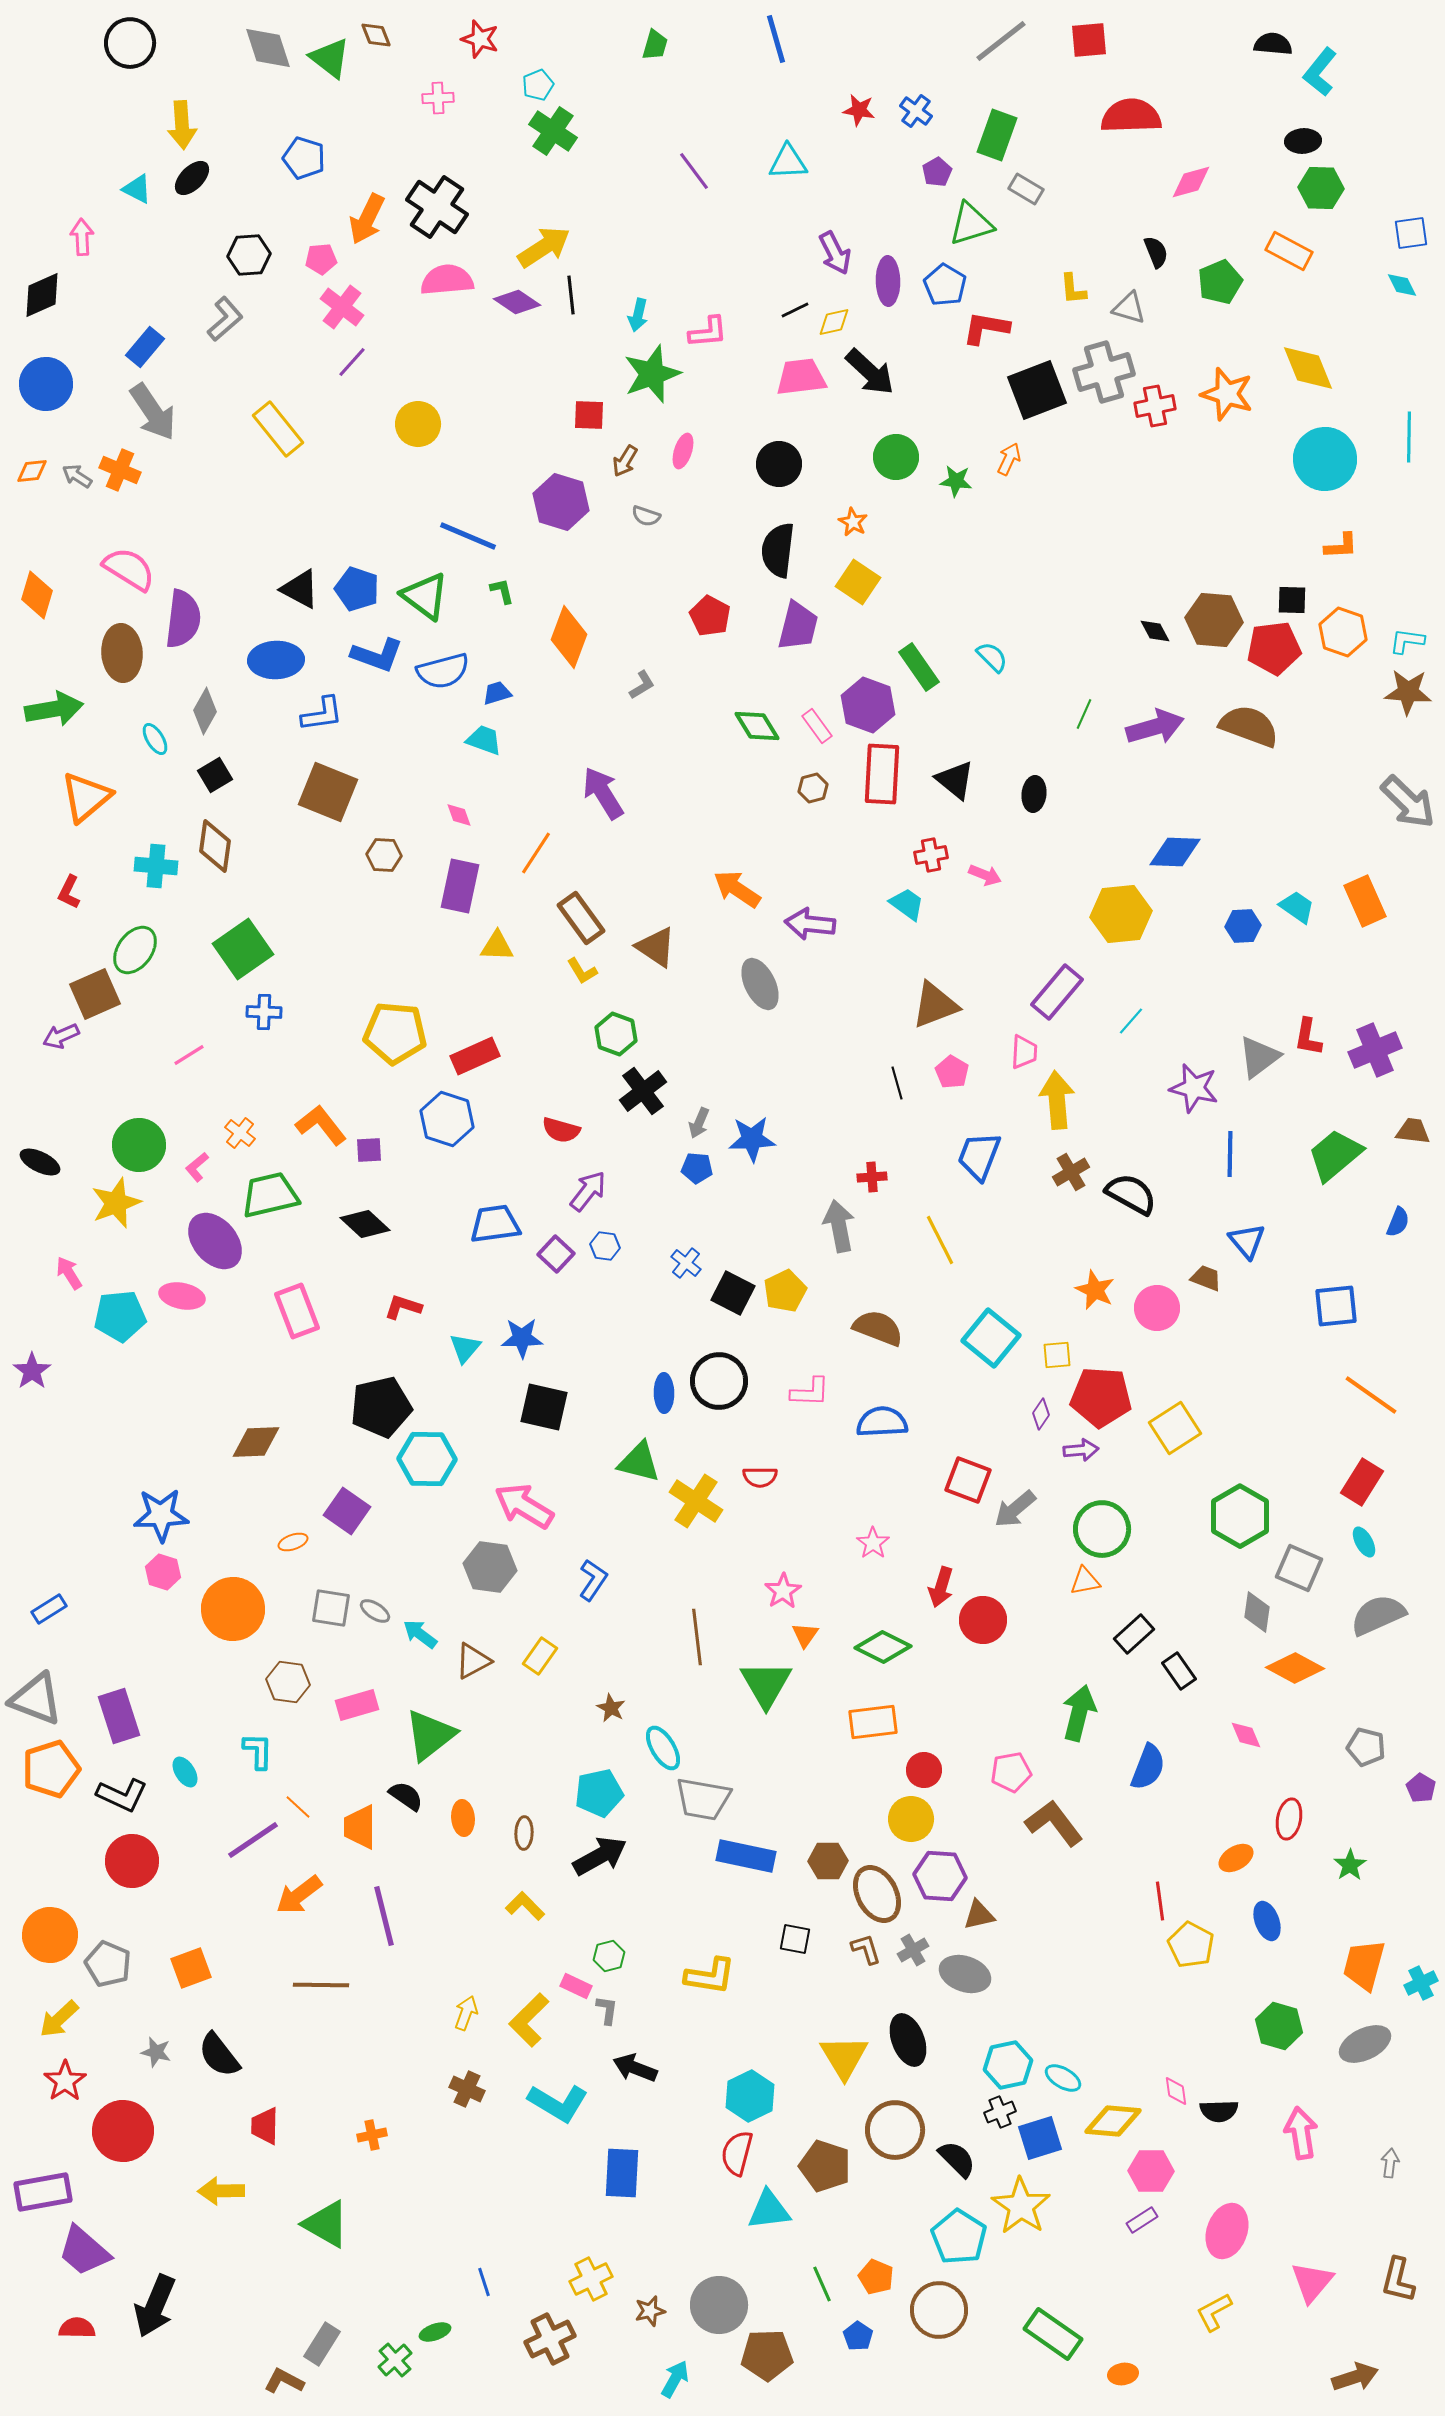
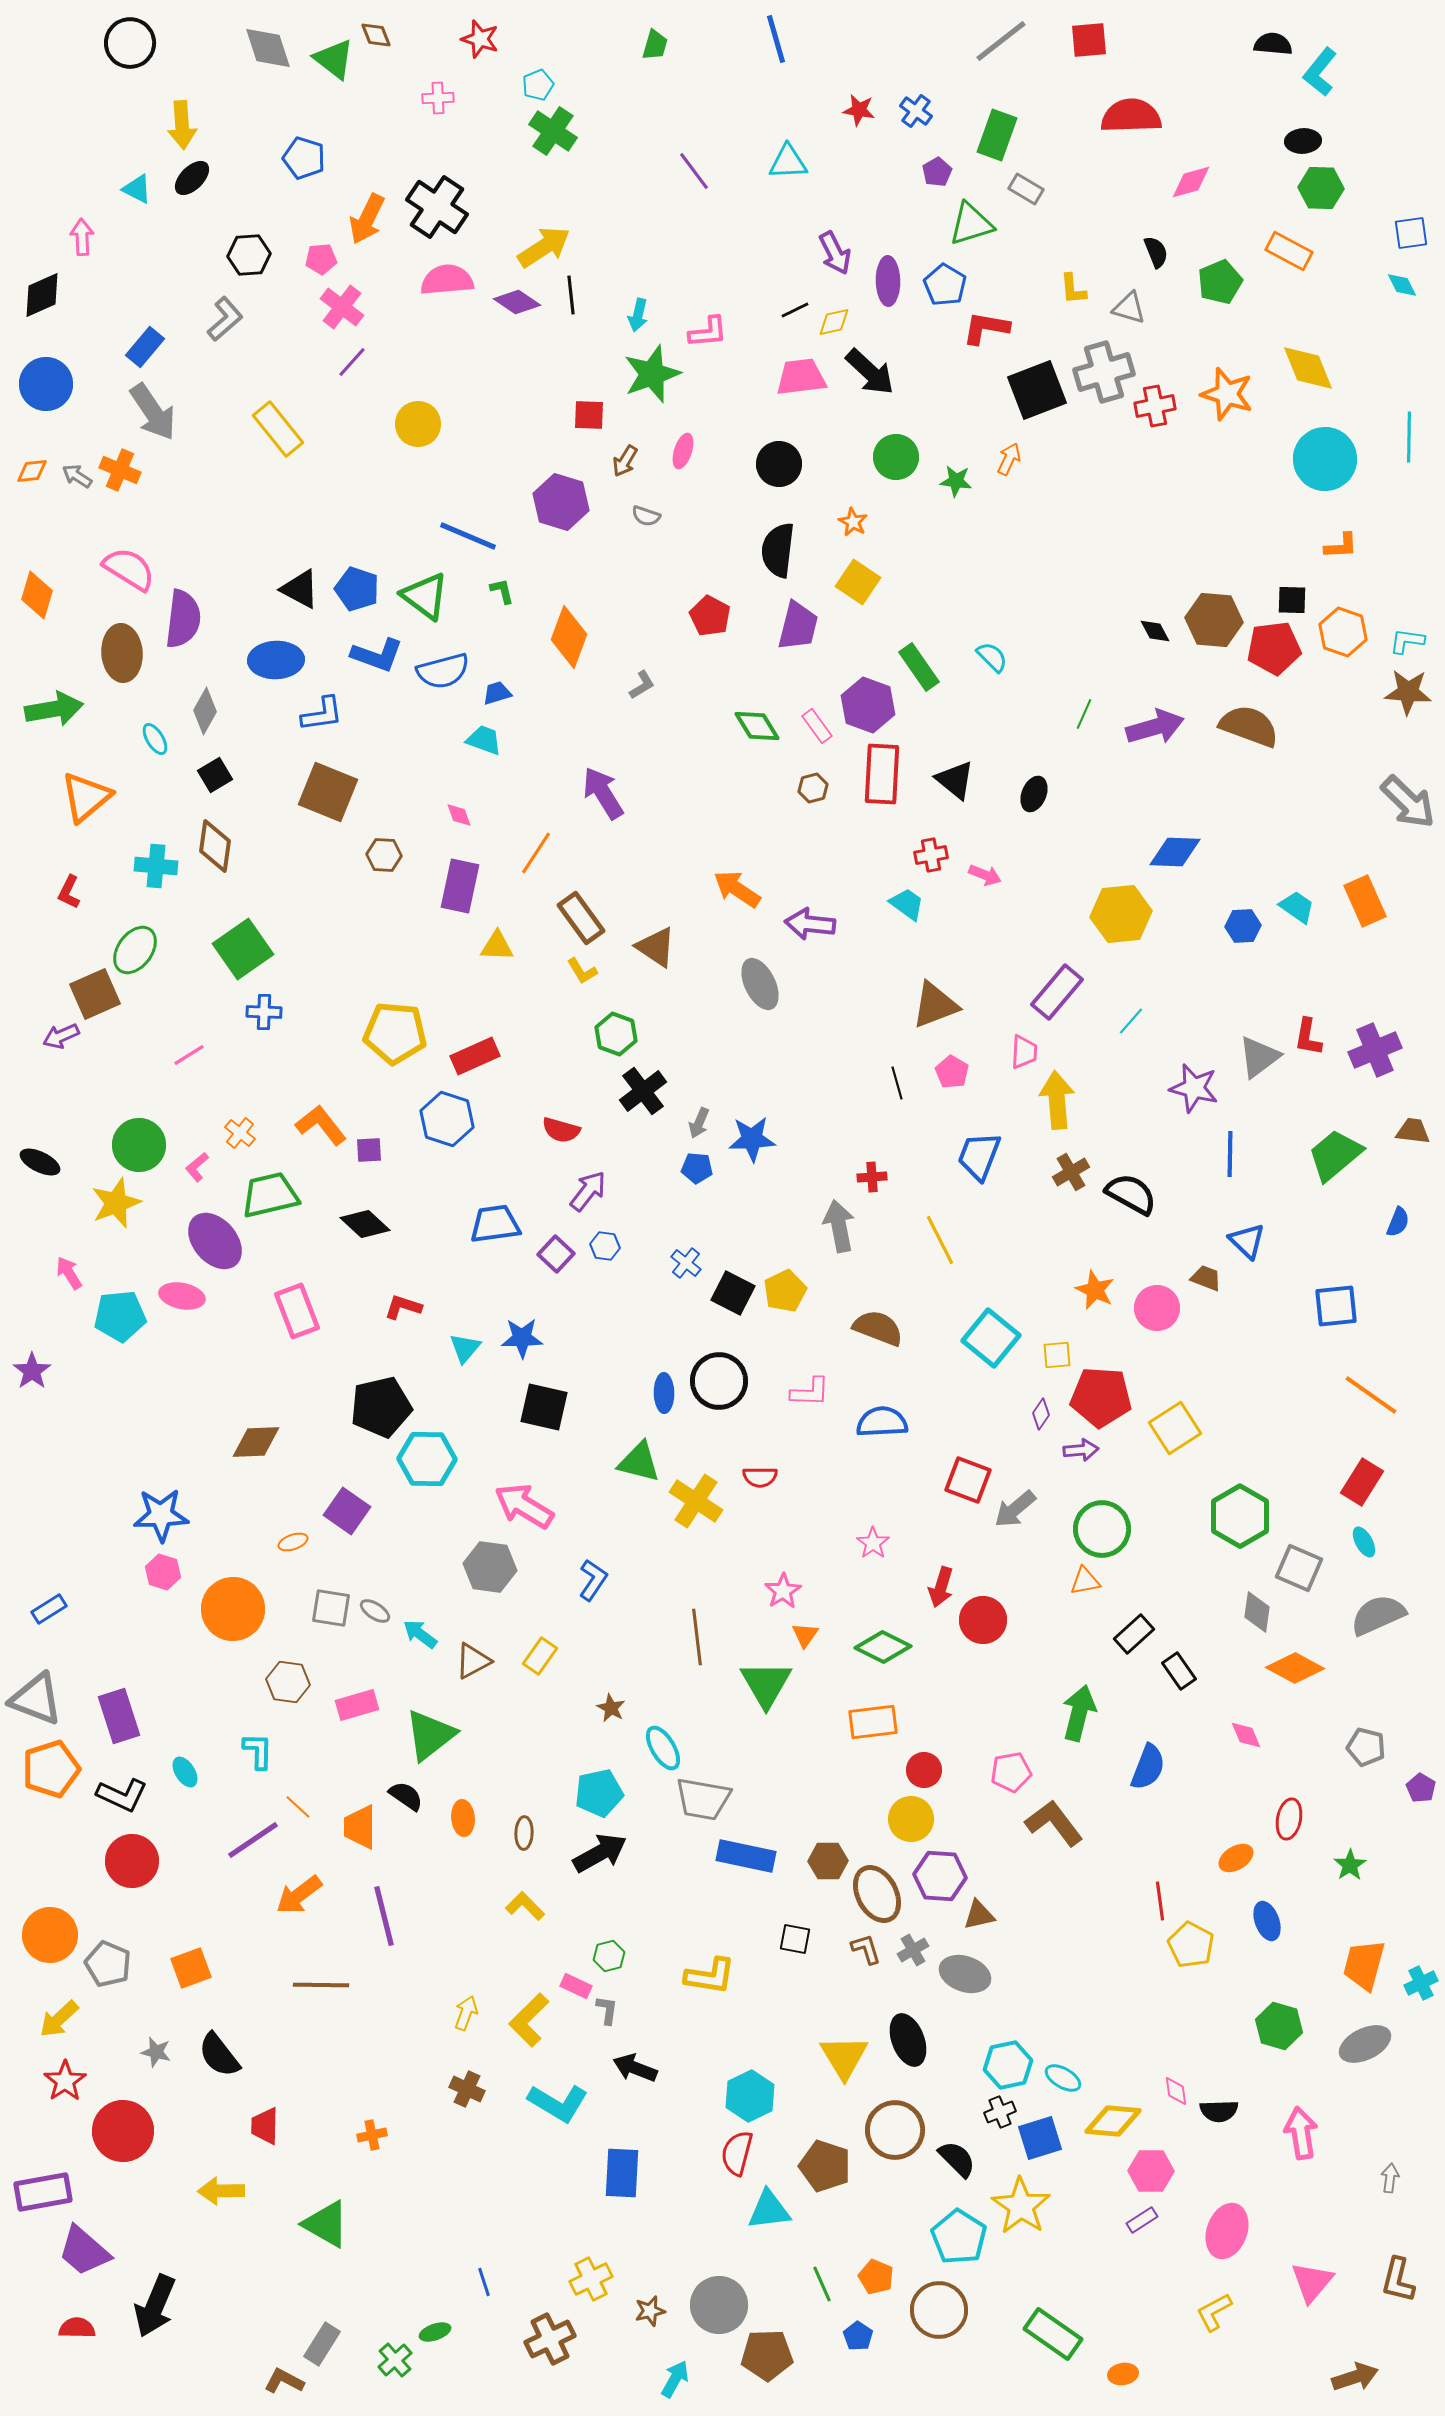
green triangle at (330, 58): moved 4 px right, 1 px down
black ellipse at (1034, 794): rotated 16 degrees clockwise
blue triangle at (1247, 1241): rotated 6 degrees counterclockwise
black arrow at (600, 1856): moved 3 px up
gray arrow at (1390, 2163): moved 15 px down
